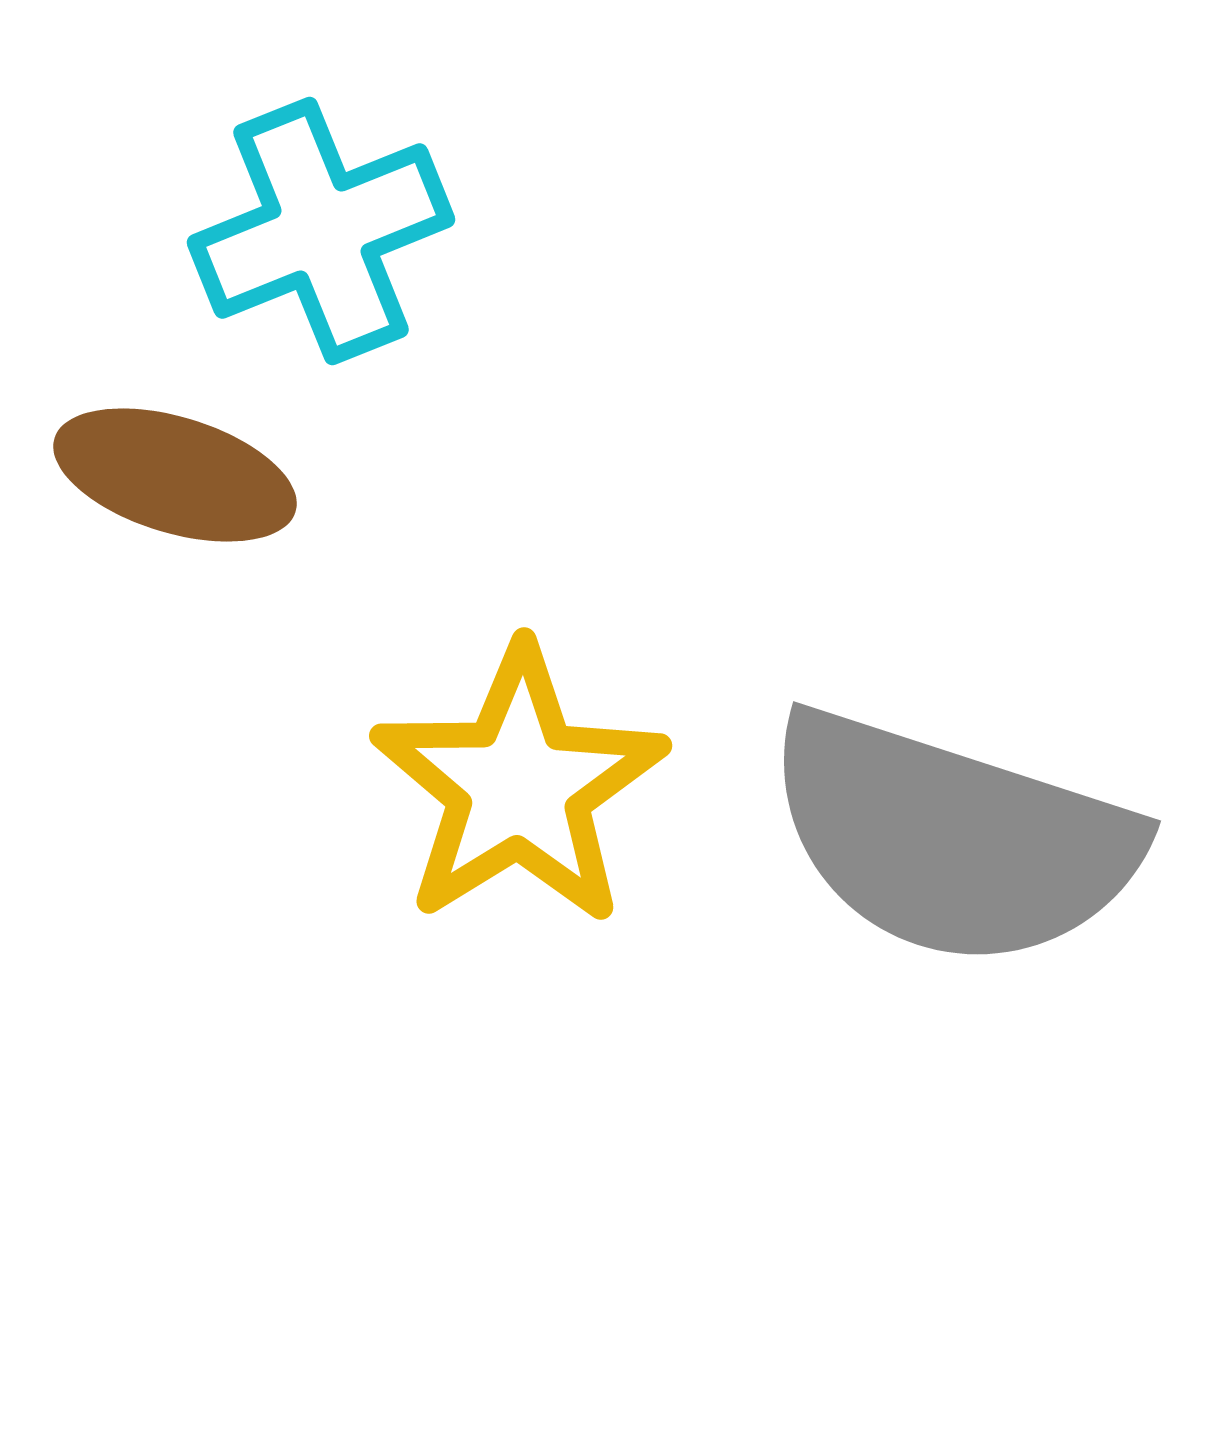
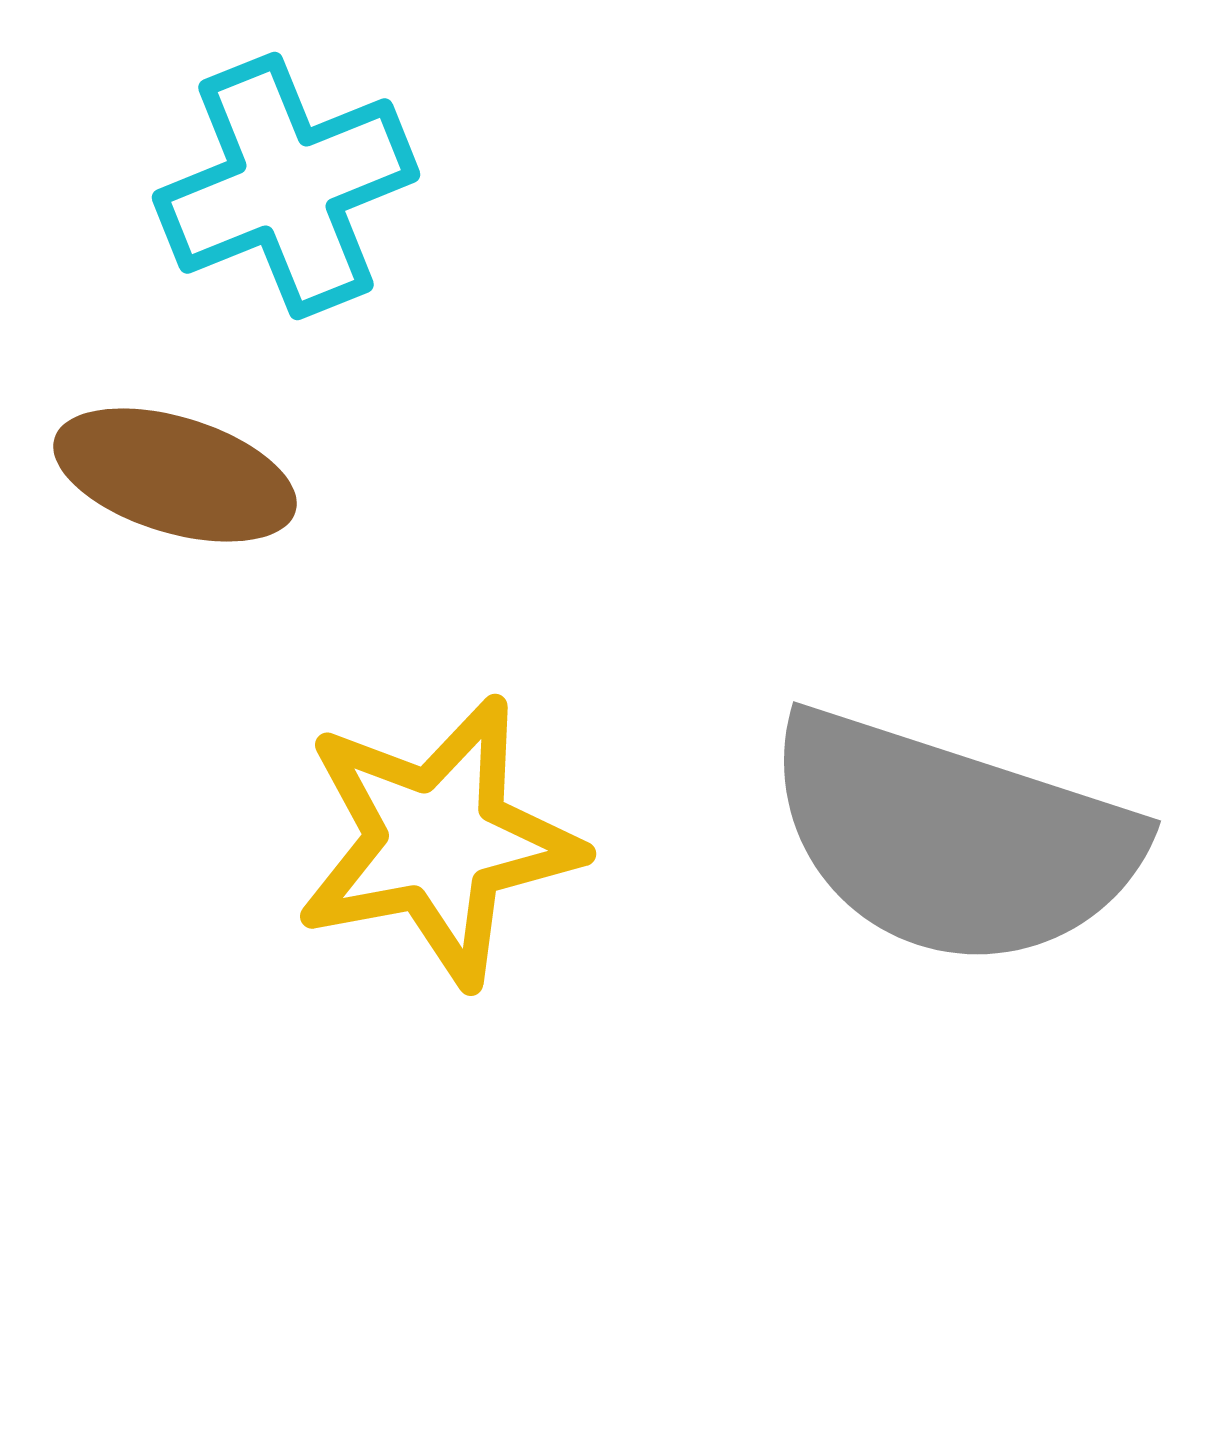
cyan cross: moved 35 px left, 45 px up
yellow star: moved 81 px left, 55 px down; rotated 21 degrees clockwise
